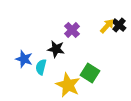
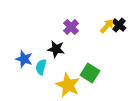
purple cross: moved 1 px left, 3 px up
